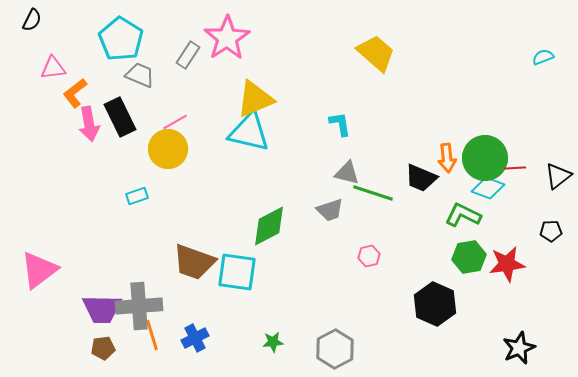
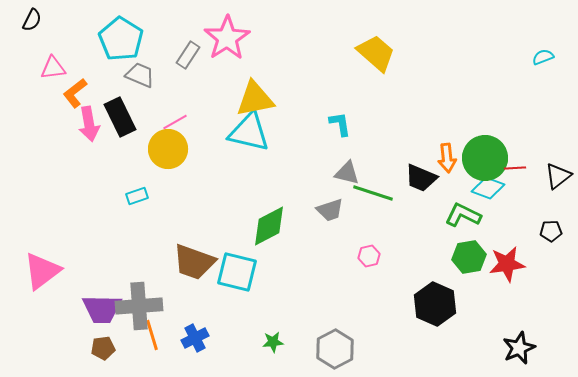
yellow triangle at (255, 99): rotated 12 degrees clockwise
pink triangle at (39, 270): moved 3 px right, 1 px down
cyan square at (237, 272): rotated 6 degrees clockwise
